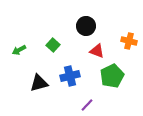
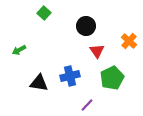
orange cross: rotated 28 degrees clockwise
green square: moved 9 px left, 32 px up
red triangle: rotated 35 degrees clockwise
green pentagon: moved 2 px down
black triangle: rotated 24 degrees clockwise
